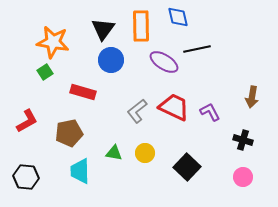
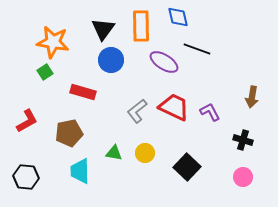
black line: rotated 32 degrees clockwise
